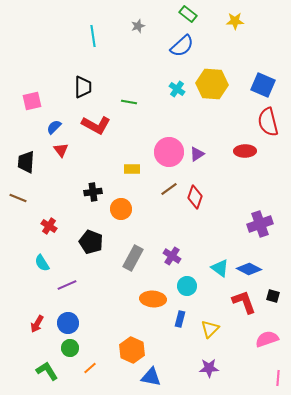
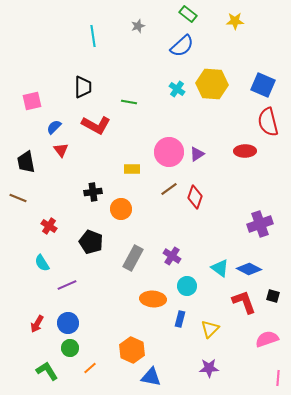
black trapezoid at (26, 162): rotated 15 degrees counterclockwise
